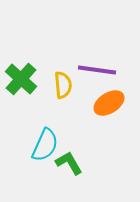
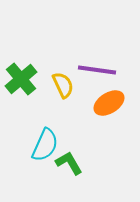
green cross: rotated 8 degrees clockwise
yellow semicircle: rotated 20 degrees counterclockwise
